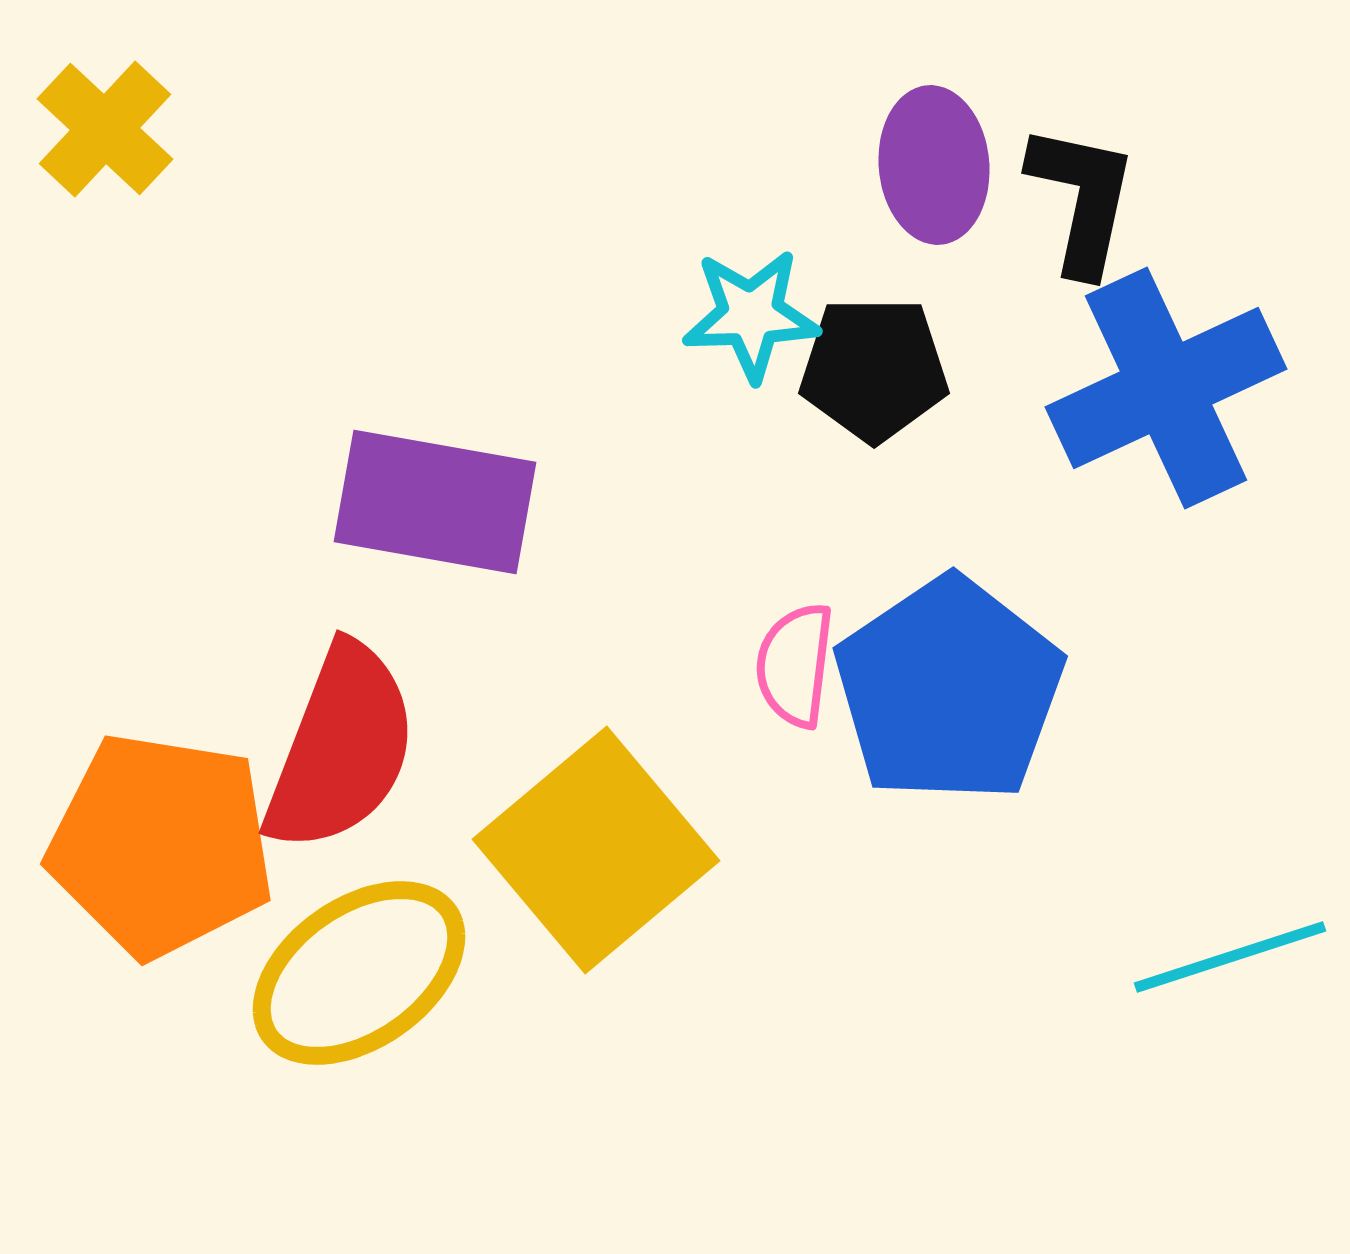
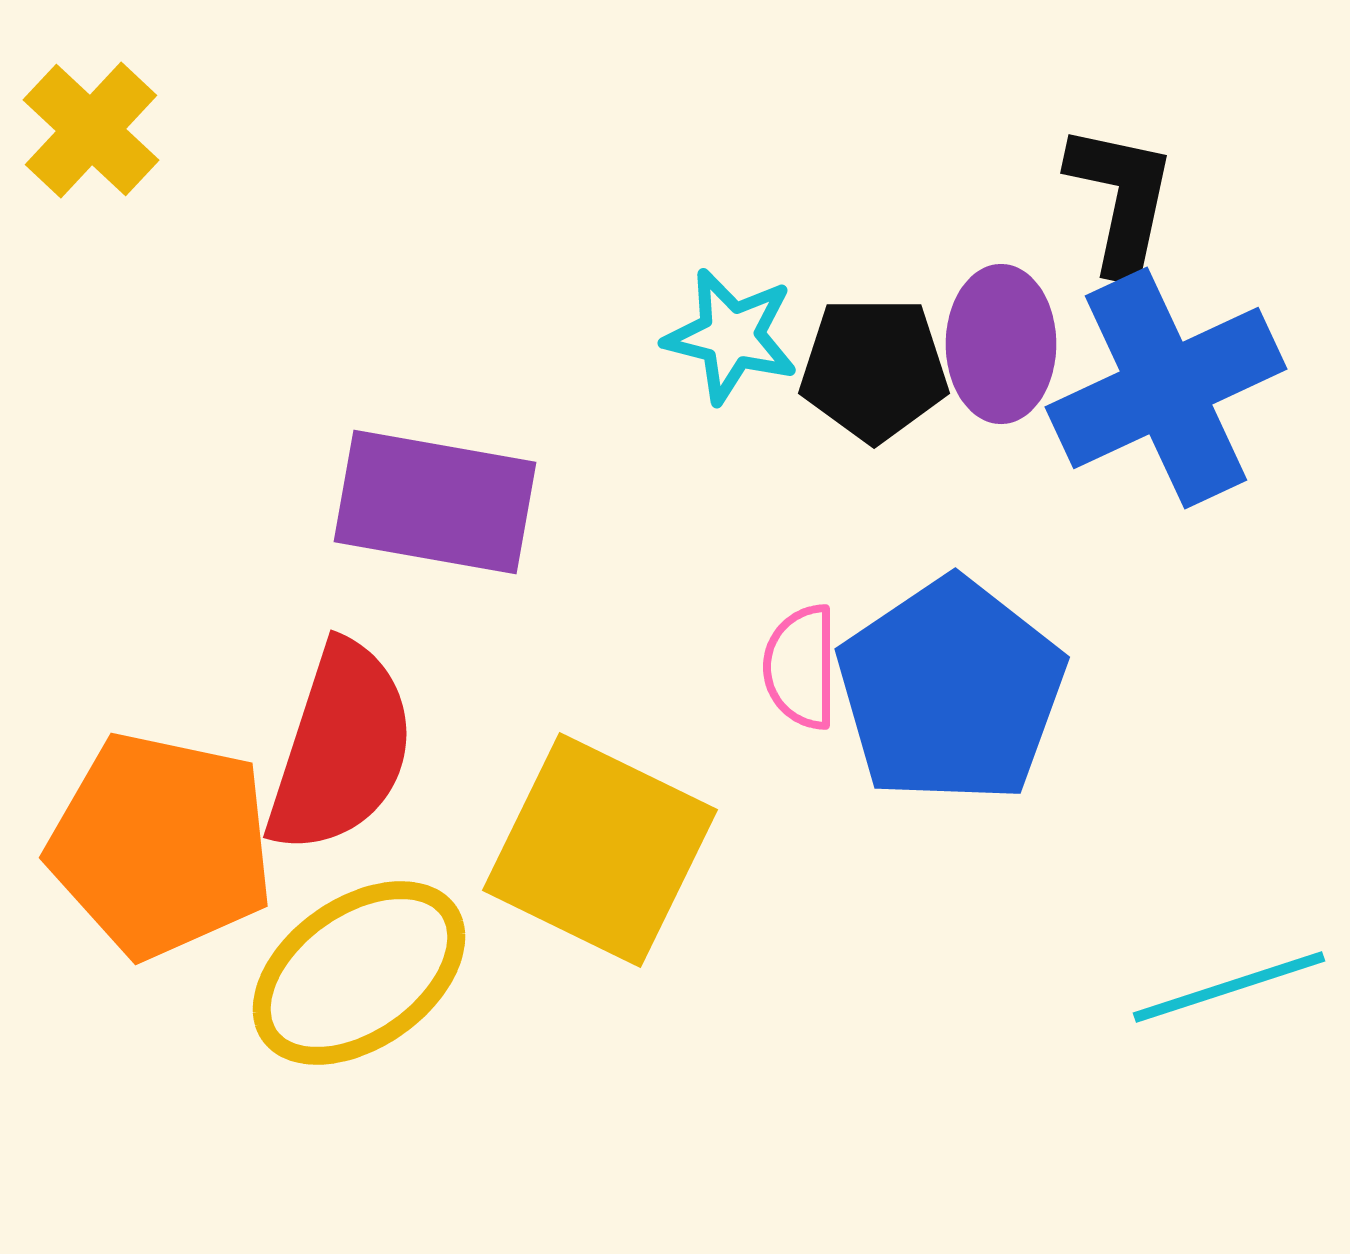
yellow cross: moved 14 px left, 1 px down
purple ellipse: moved 67 px right, 179 px down; rotated 5 degrees clockwise
black L-shape: moved 39 px right
cyan star: moved 20 px left, 21 px down; rotated 16 degrees clockwise
pink semicircle: moved 6 px right, 2 px down; rotated 7 degrees counterclockwise
blue pentagon: moved 2 px right, 1 px down
red semicircle: rotated 3 degrees counterclockwise
orange pentagon: rotated 3 degrees clockwise
yellow square: moved 4 px right; rotated 24 degrees counterclockwise
cyan line: moved 1 px left, 30 px down
